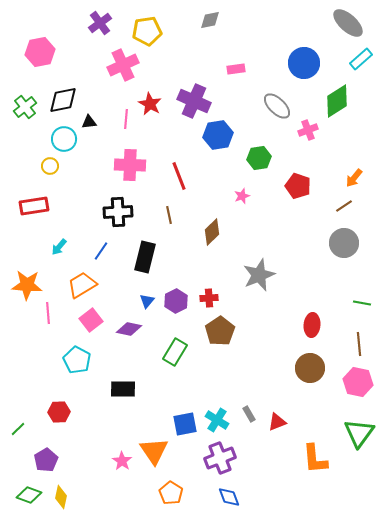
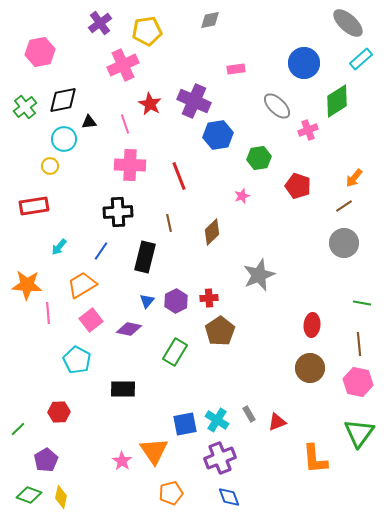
pink line at (126, 119): moved 1 px left, 5 px down; rotated 24 degrees counterclockwise
brown line at (169, 215): moved 8 px down
orange pentagon at (171, 493): rotated 25 degrees clockwise
